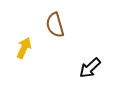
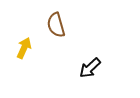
brown semicircle: moved 1 px right
